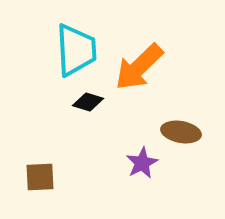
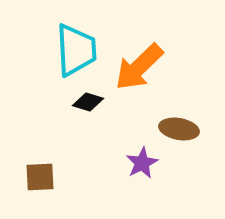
brown ellipse: moved 2 px left, 3 px up
